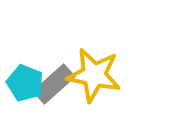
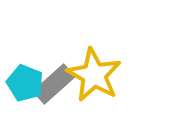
yellow star: rotated 18 degrees clockwise
